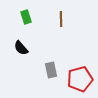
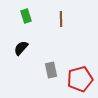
green rectangle: moved 1 px up
black semicircle: rotated 84 degrees clockwise
